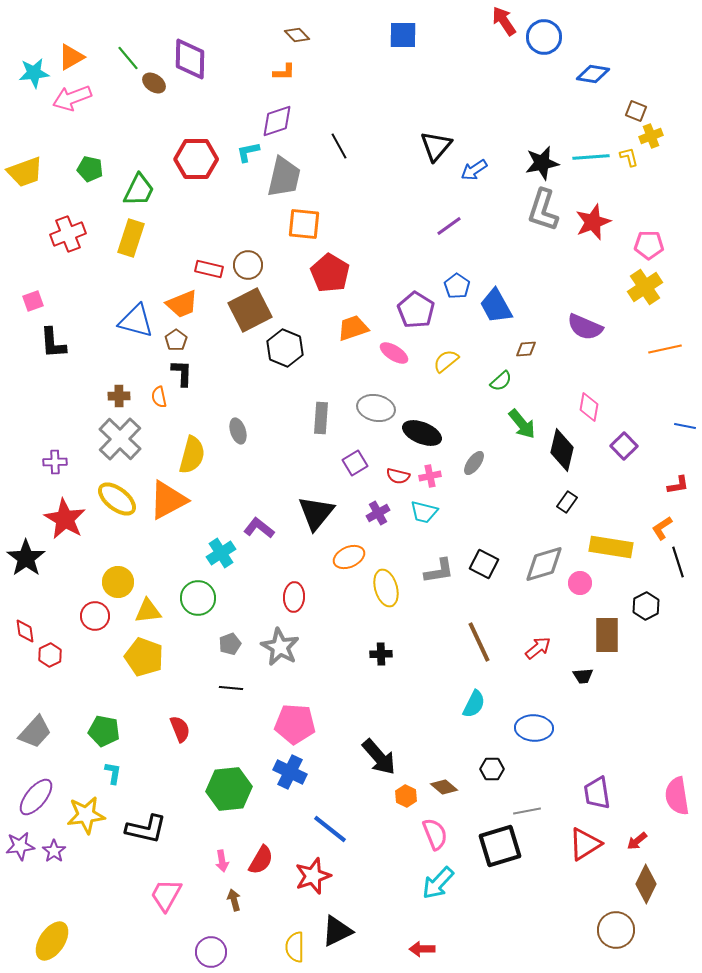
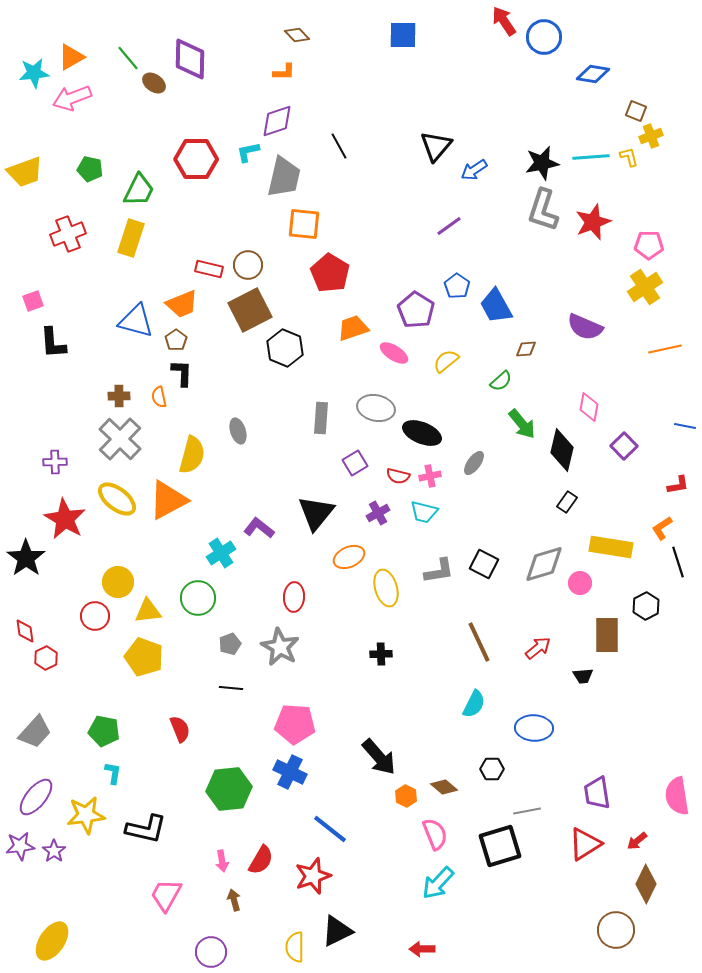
red hexagon at (50, 655): moved 4 px left, 3 px down
